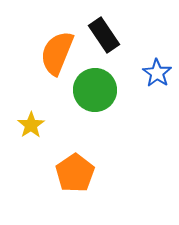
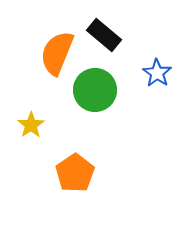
black rectangle: rotated 16 degrees counterclockwise
